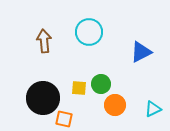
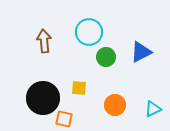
green circle: moved 5 px right, 27 px up
